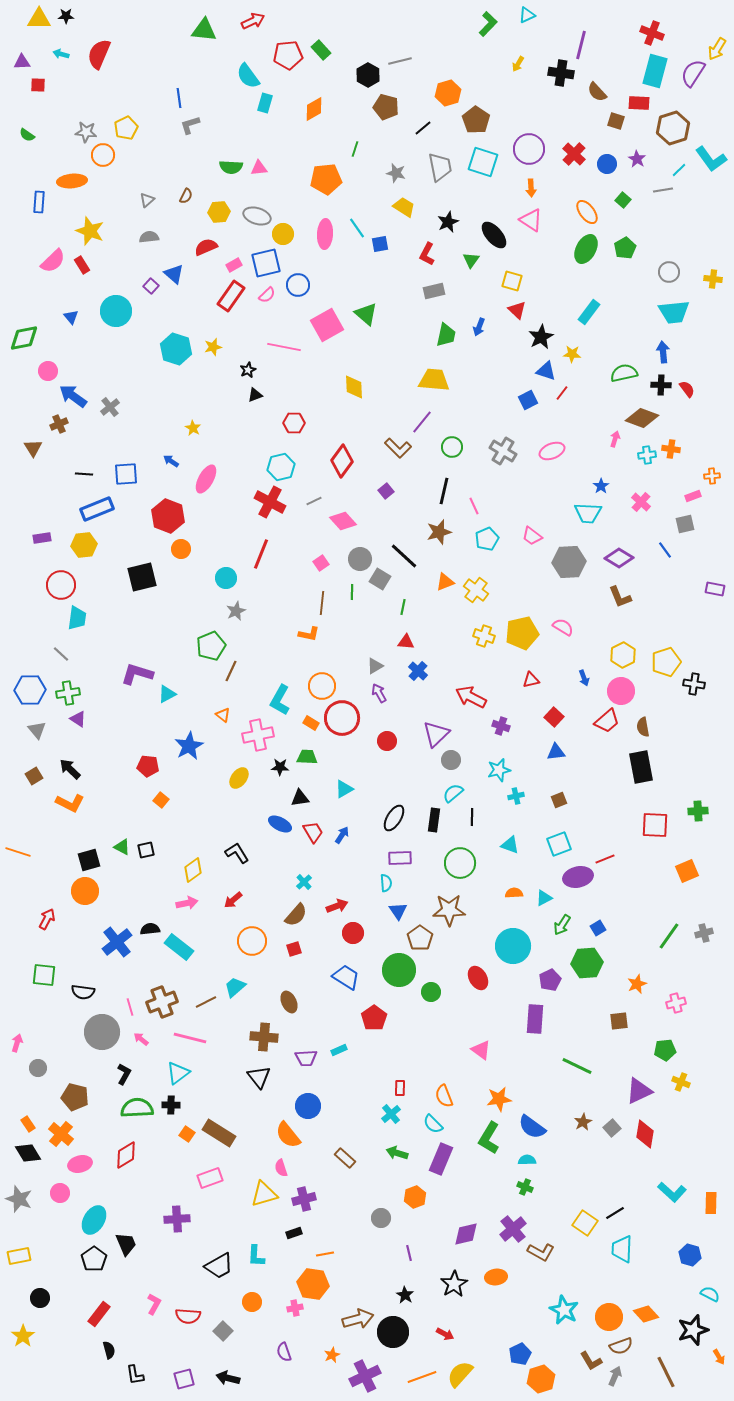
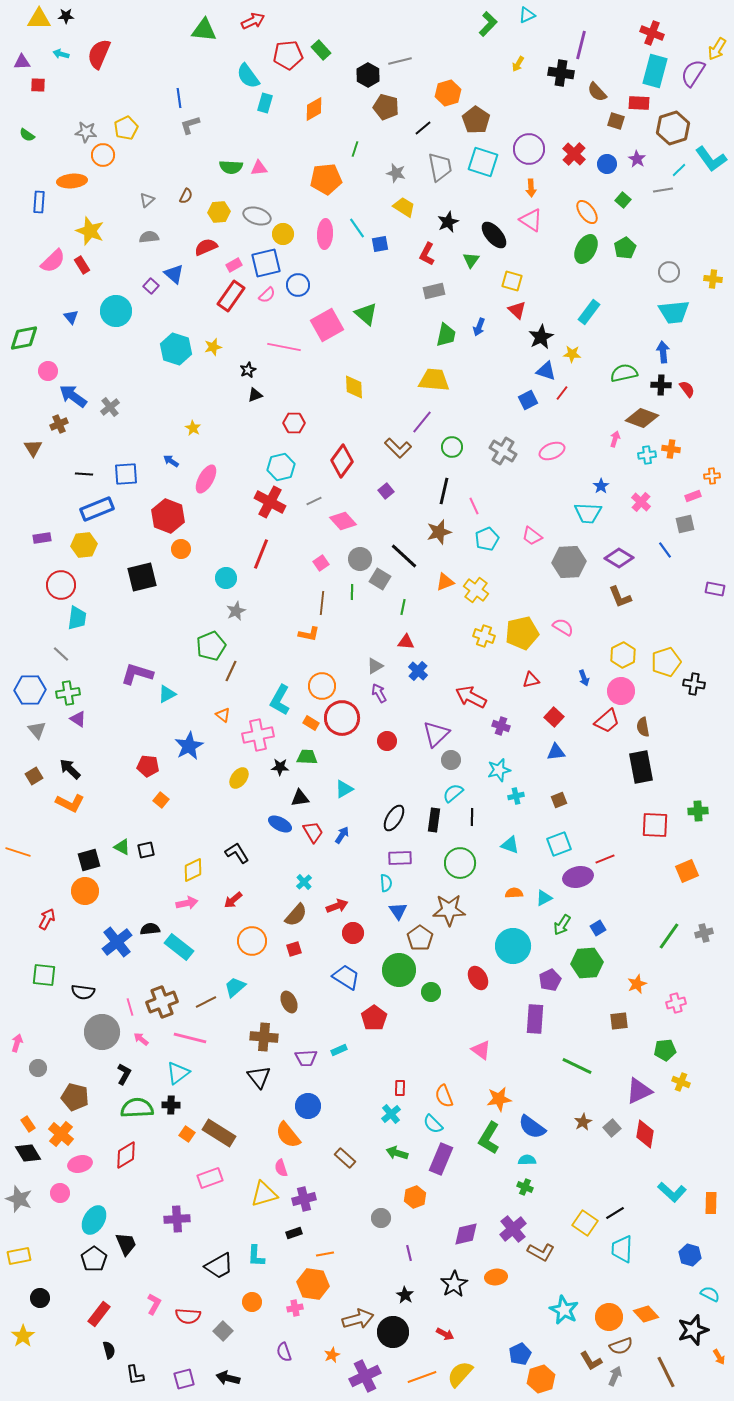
yellow diamond at (193, 870): rotated 10 degrees clockwise
